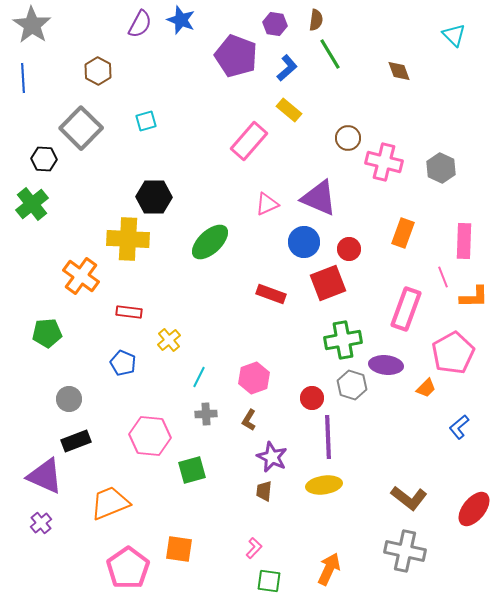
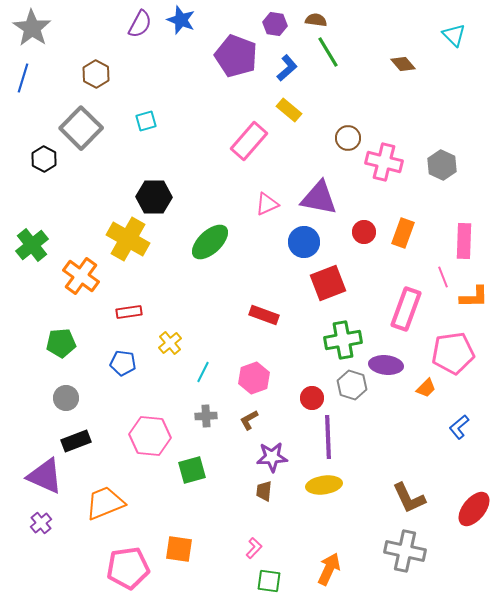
brown semicircle at (316, 20): rotated 90 degrees counterclockwise
gray star at (32, 25): moved 3 px down
green line at (330, 54): moved 2 px left, 2 px up
brown hexagon at (98, 71): moved 2 px left, 3 px down
brown diamond at (399, 71): moved 4 px right, 7 px up; rotated 20 degrees counterclockwise
blue line at (23, 78): rotated 20 degrees clockwise
black hexagon at (44, 159): rotated 25 degrees clockwise
gray hexagon at (441, 168): moved 1 px right, 3 px up
purple triangle at (319, 198): rotated 12 degrees counterclockwise
green cross at (32, 204): moved 41 px down
yellow cross at (128, 239): rotated 27 degrees clockwise
red circle at (349, 249): moved 15 px right, 17 px up
red rectangle at (271, 294): moved 7 px left, 21 px down
red rectangle at (129, 312): rotated 15 degrees counterclockwise
green pentagon at (47, 333): moved 14 px right, 10 px down
yellow cross at (169, 340): moved 1 px right, 3 px down
pink pentagon at (453, 353): rotated 21 degrees clockwise
blue pentagon at (123, 363): rotated 15 degrees counterclockwise
cyan line at (199, 377): moved 4 px right, 5 px up
gray circle at (69, 399): moved 3 px left, 1 px up
gray cross at (206, 414): moved 2 px down
brown L-shape at (249, 420): rotated 30 degrees clockwise
purple star at (272, 457): rotated 28 degrees counterclockwise
brown L-shape at (409, 498): rotated 27 degrees clockwise
orange trapezoid at (110, 503): moved 5 px left
pink pentagon at (128, 568): rotated 27 degrees clockwise
